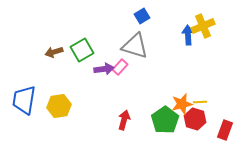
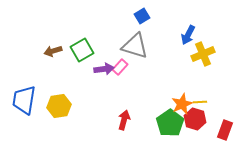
yellow cross: moved 28 px down
blue arrow: rotated 150 degrees counterclockwise
brown arrow: moved 1 px left, 1 px up
orange star: rotated 10 degrees counterclockwise
green pentagon: moved 5 px right, 3 px down
